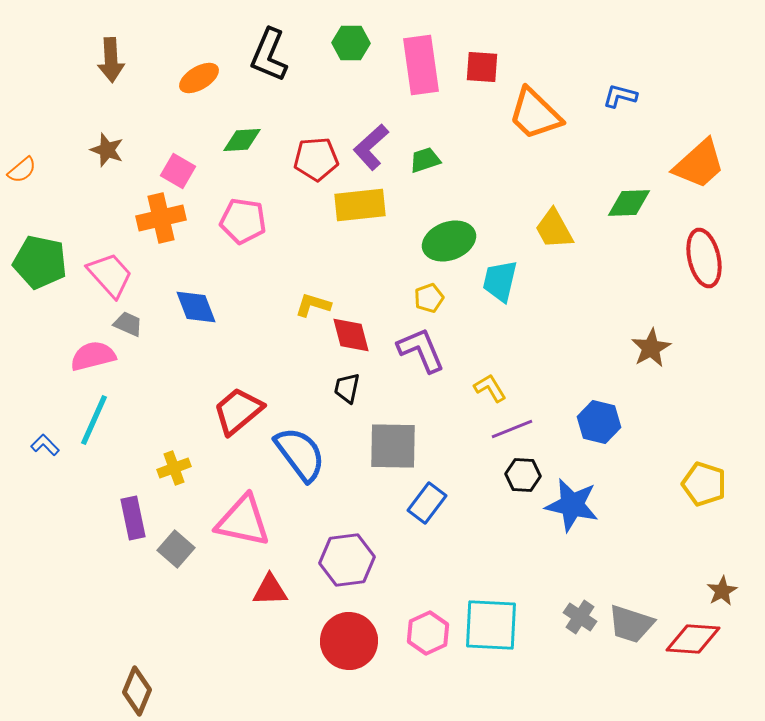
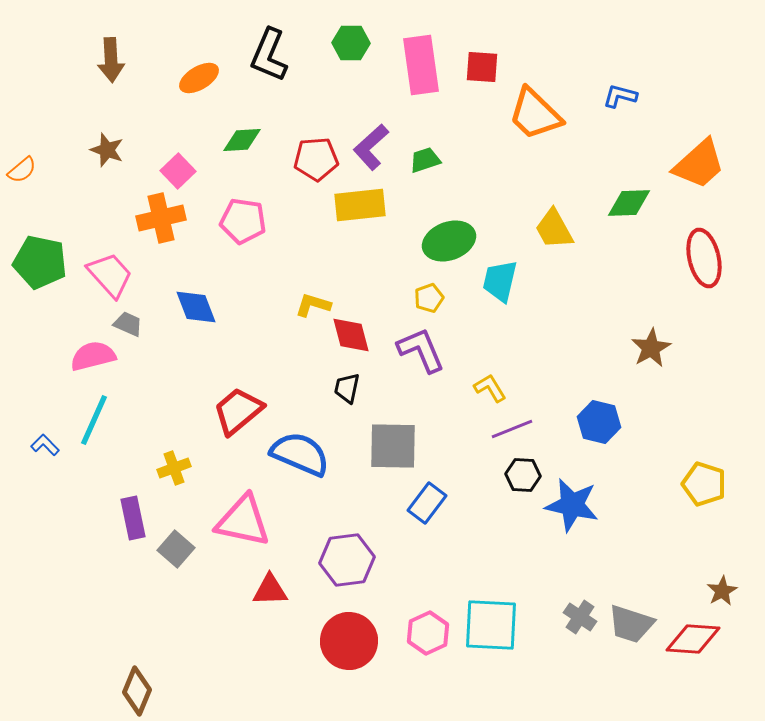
pink square at (178, 171): rotated 16 degrees clockwise
blue semicircle at (300, 454): rotated 30 degrees counterclockwise
